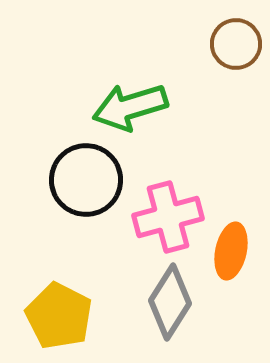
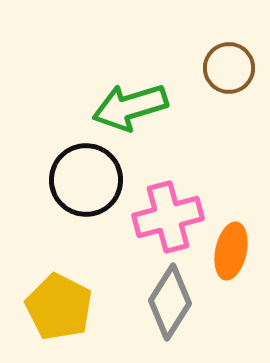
brown circle: moved 7 px left, 24 px down
yellow pentagon: moved 9 px up
